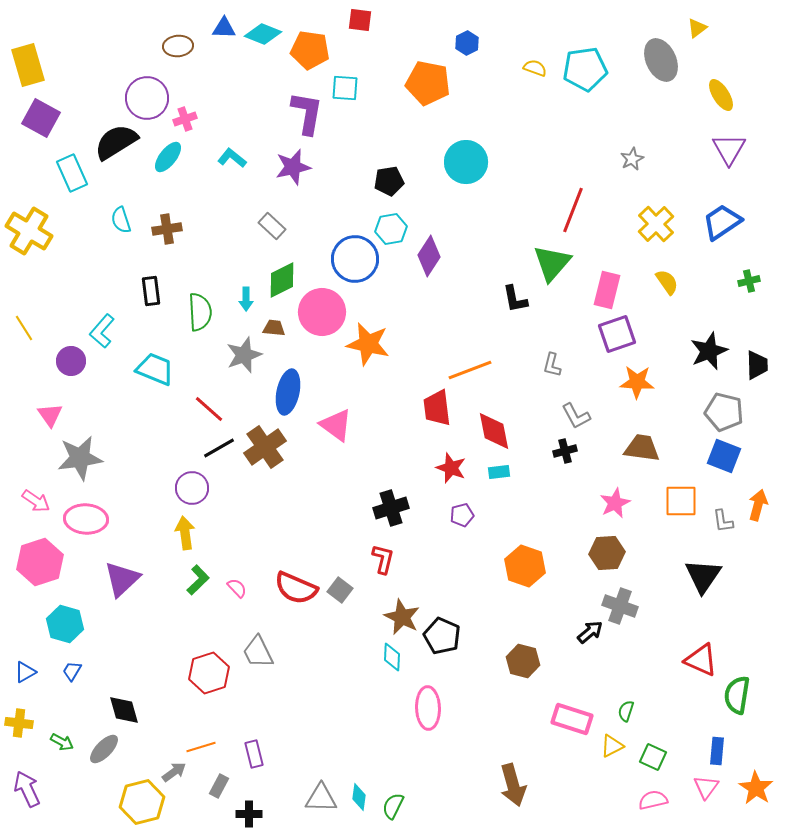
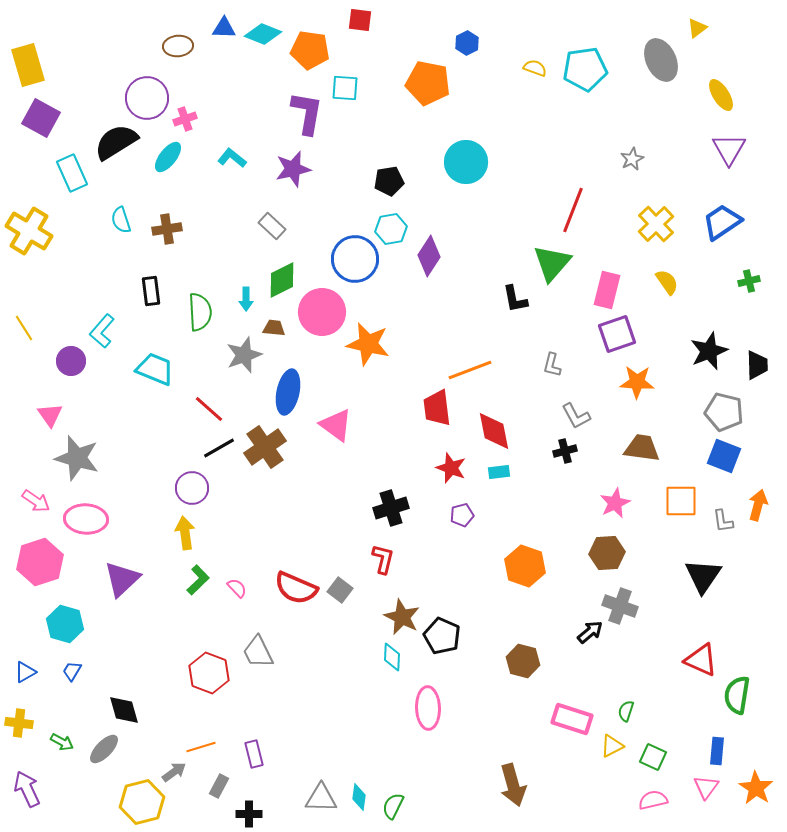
purple star at (293, 167): moved 2 px down
gray star at (80, 458): moved 3 px left; rotated 24 degrees clockwise
red hexagon at (209, 673): rotated 21 degrees counterclockwise
